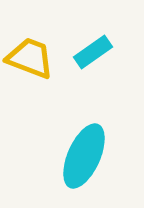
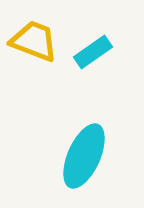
yellow trapezoid: moved 4 px right, 17 px up
